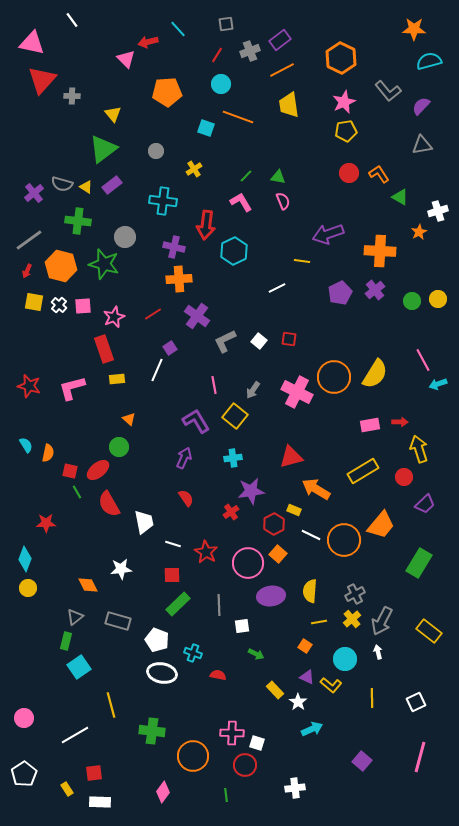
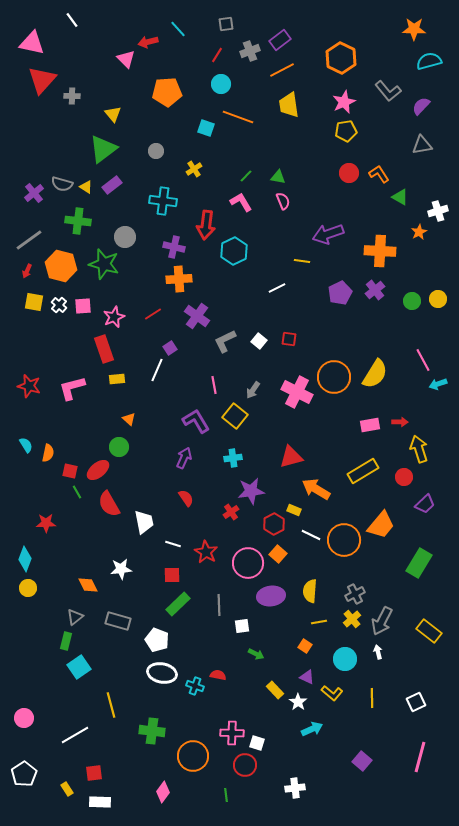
cyan cross at (193, 653): moved 2 px right, 33 px down
yellow L-shape at (331, 685): moved 1 px right, 8 px down
